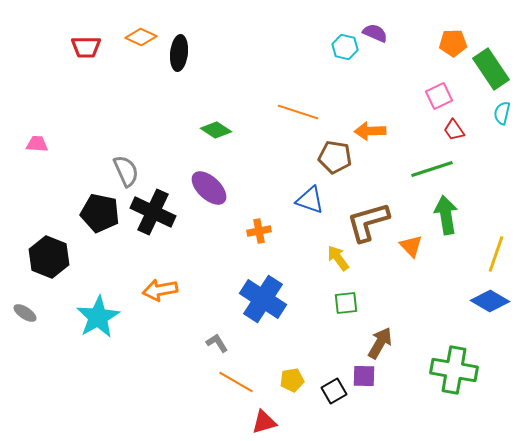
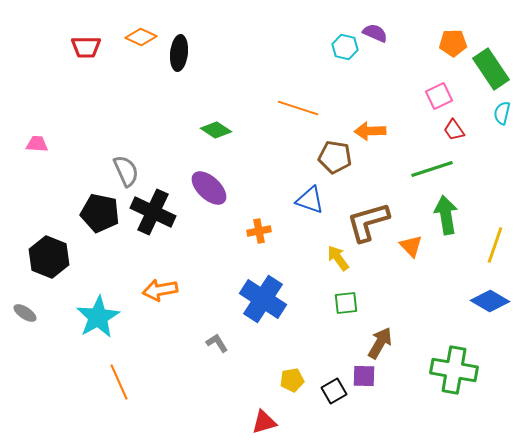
orange line at (298, 112): moved 4 px up
yellow line at (496, 254): moved 1 px left, 9 px up
orange line at (236, 382): moved 117 px left; rotated 36 degrees clockwise
